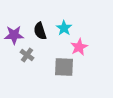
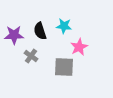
cyan star: moved 2 px up; rotated 28 degrees counterclockwise
gray cross: moved 4 px right, 1 px down
